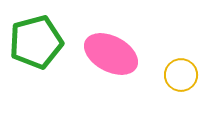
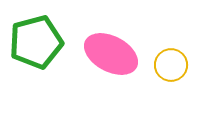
yellow circle: moved 10 px left, 10 px up
